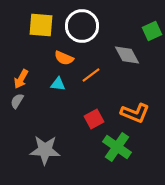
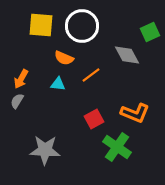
green square: moved 2 px left, 1 px down
